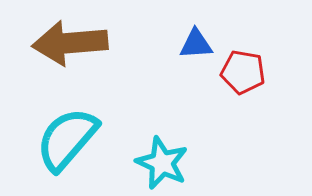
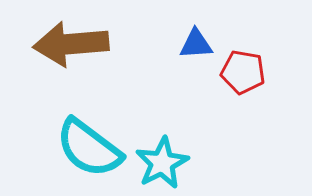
brown arrow: moved 1 px right, 1 px down
cyan semicircle: moved 22 px right, 9 px down; rotated 94 degrees counterclockwise
cyan star: rotated 20 degrees clockwise
